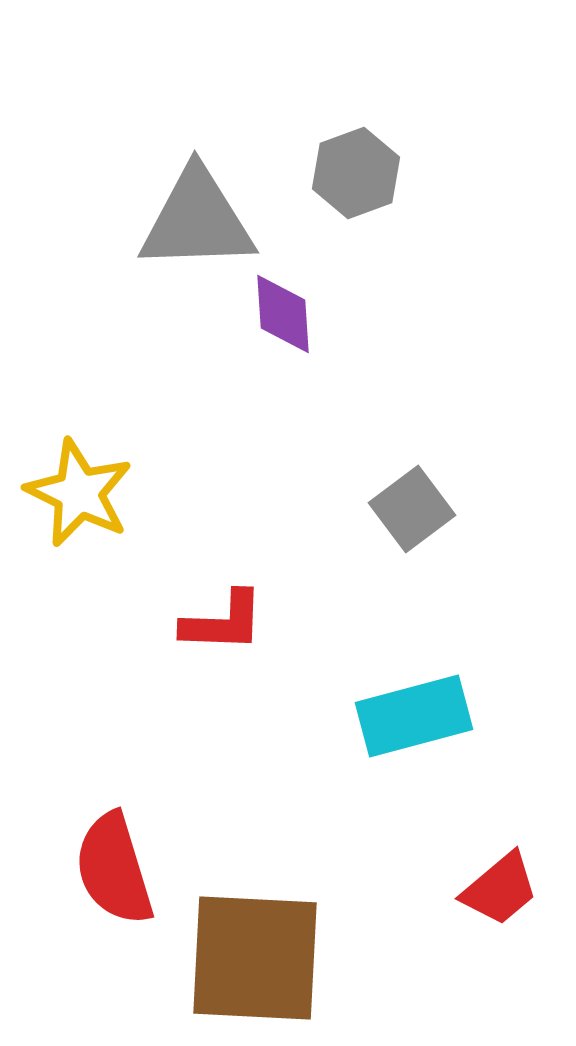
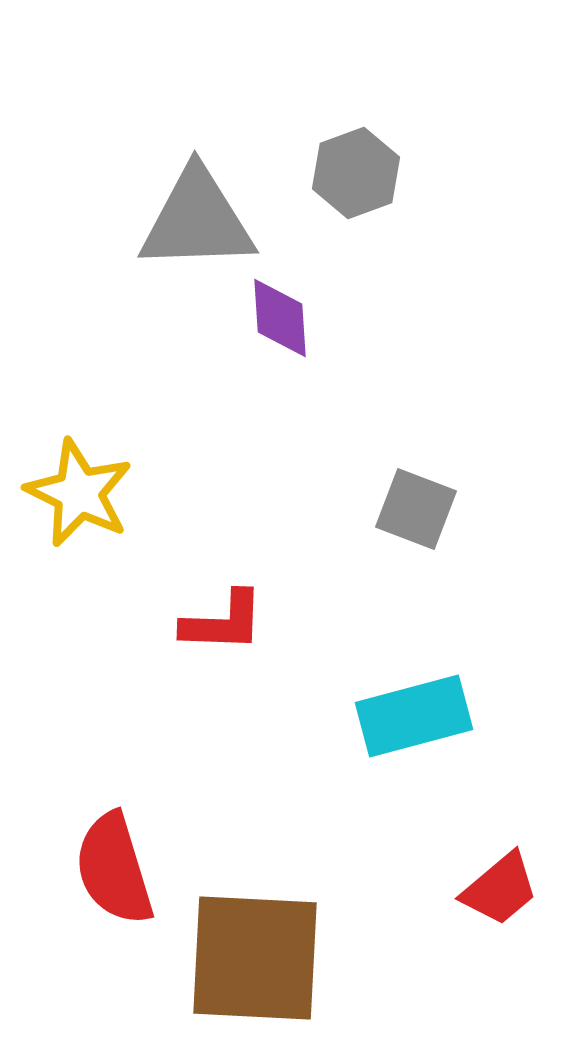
purple diamond: moved 3 px left, 4 px down
gray square: moved 4 px right; rotated 32 degrees counterclockwise
